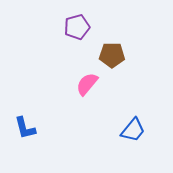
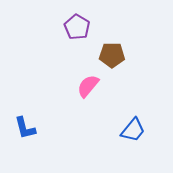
purple pentagon: rotated 25 degrees counterclockwise
pink semicircle: moved 1 px right, 2 px down
